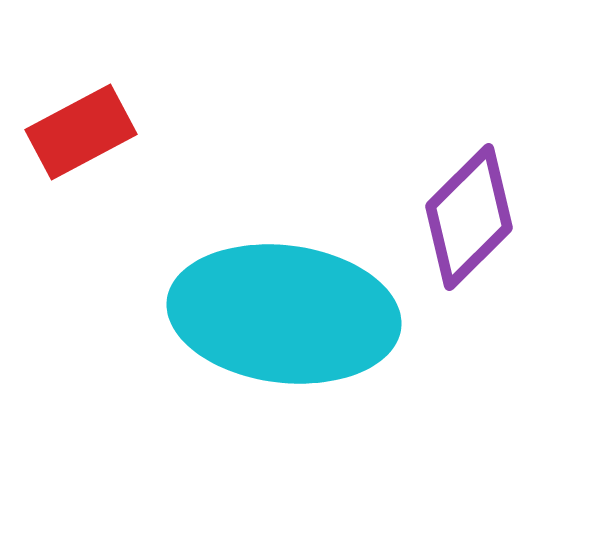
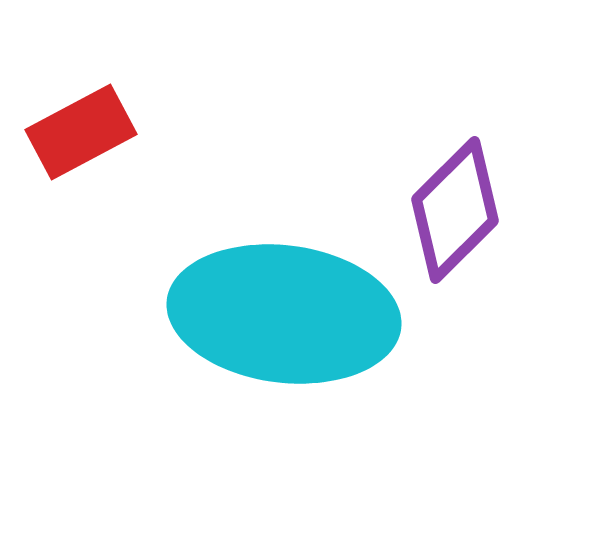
purple diamond: moved 14 px left, 7 px up
